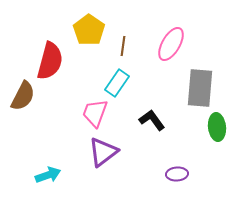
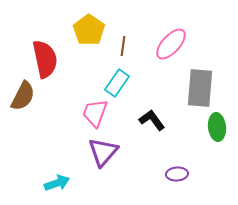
pink ellipse: rotated 12 degrees clockwise
red semicircle: moved 5 px left, 2 px up; rotated 27 degrees counterclockwise
purple triangle: rotated 12 degrees counterclockwise
cyan arrow: moved 9 px right, 8 px down
